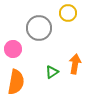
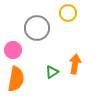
gray circle: moved 2 px left
pink circle: moved 1 px down
orange semicircle: moved 3 px up
